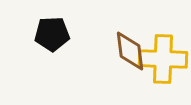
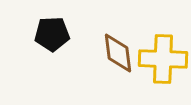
brown diamond: moved 12 px left, 2 px down
